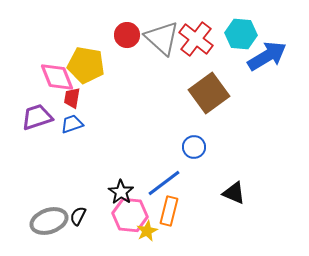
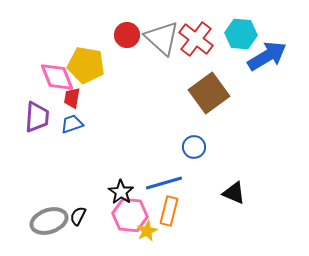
purple trapezoid: rotated 112 degrees clockwise
blue line: rotated 21 degrees clockwise
